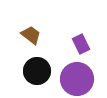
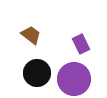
black circle: moved 2 px down
purple circle: moved 3 px left
